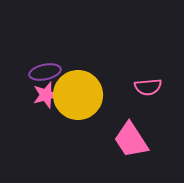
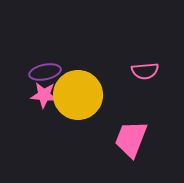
pink semicircle: moved 3 px left, 16 px up
pink star: moved 2 px left; rotated 20 degrees clockwise
pink trapezoid: moved 1 px up; rotated 54 degrees clockwise
